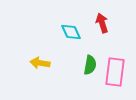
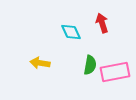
pink rectangle: rotated 72 degrees clockwise
